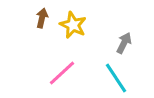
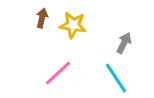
yellow star: rotated 16 degrees counterclockwise
pink line: moved 4 px left
